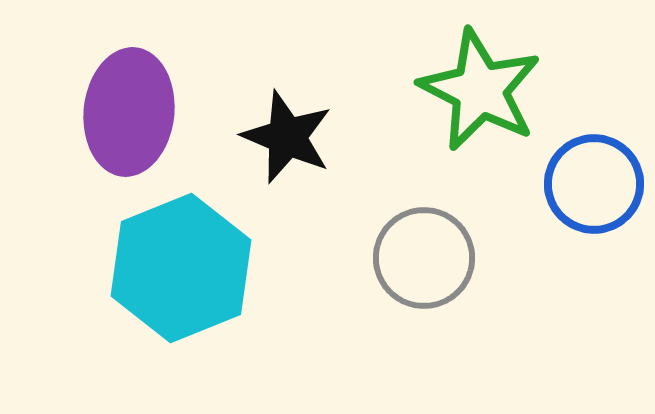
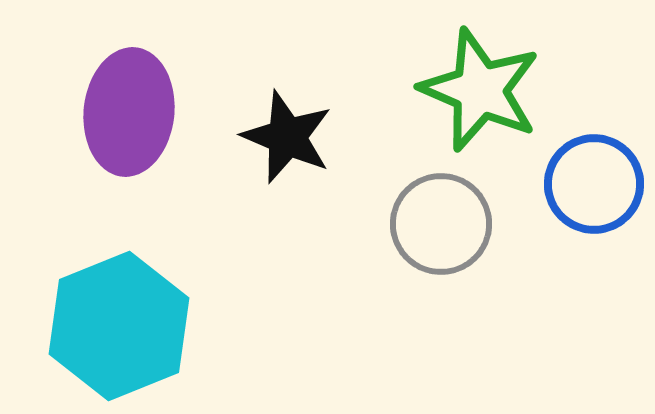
green star: rotated 4 degrees counterclockwise
gray circle: moved 17 px right, 34 px up
cyan hexagon: moved 62 px left, 58 px down
